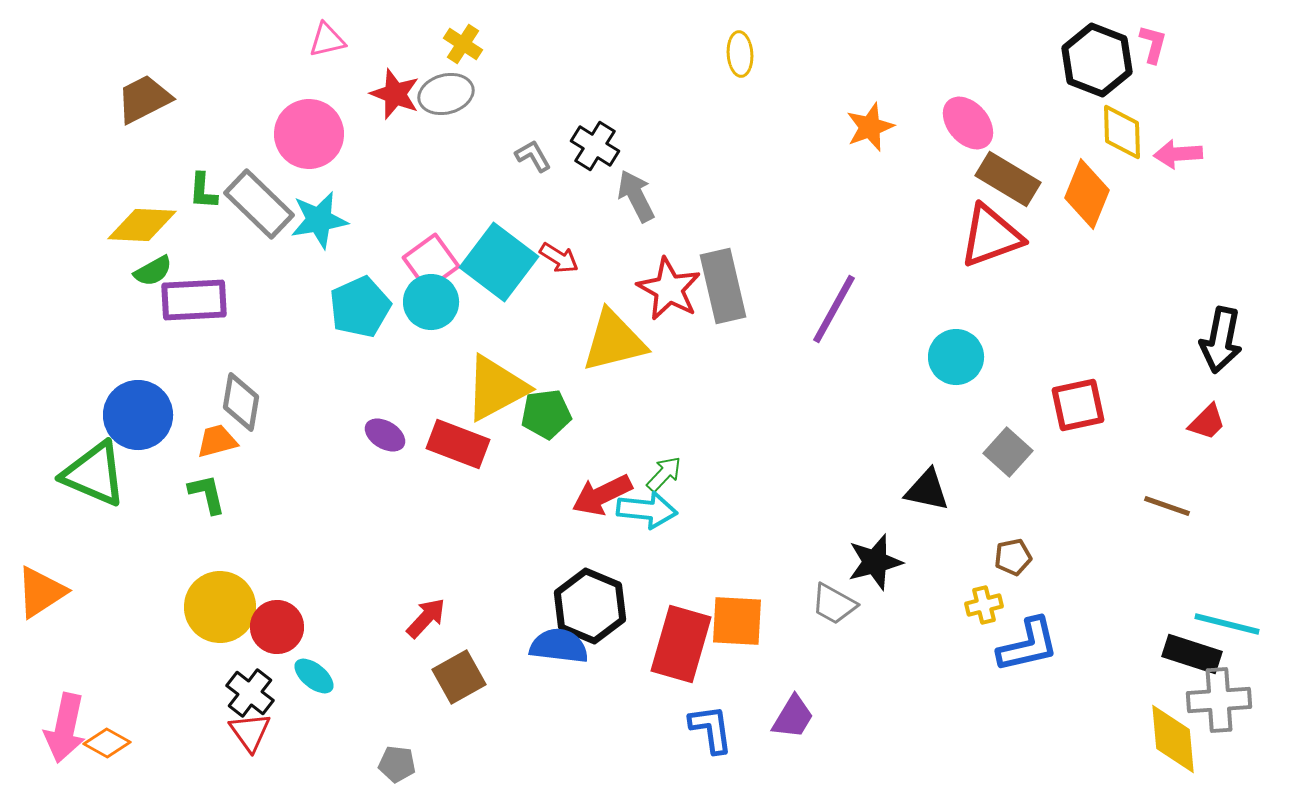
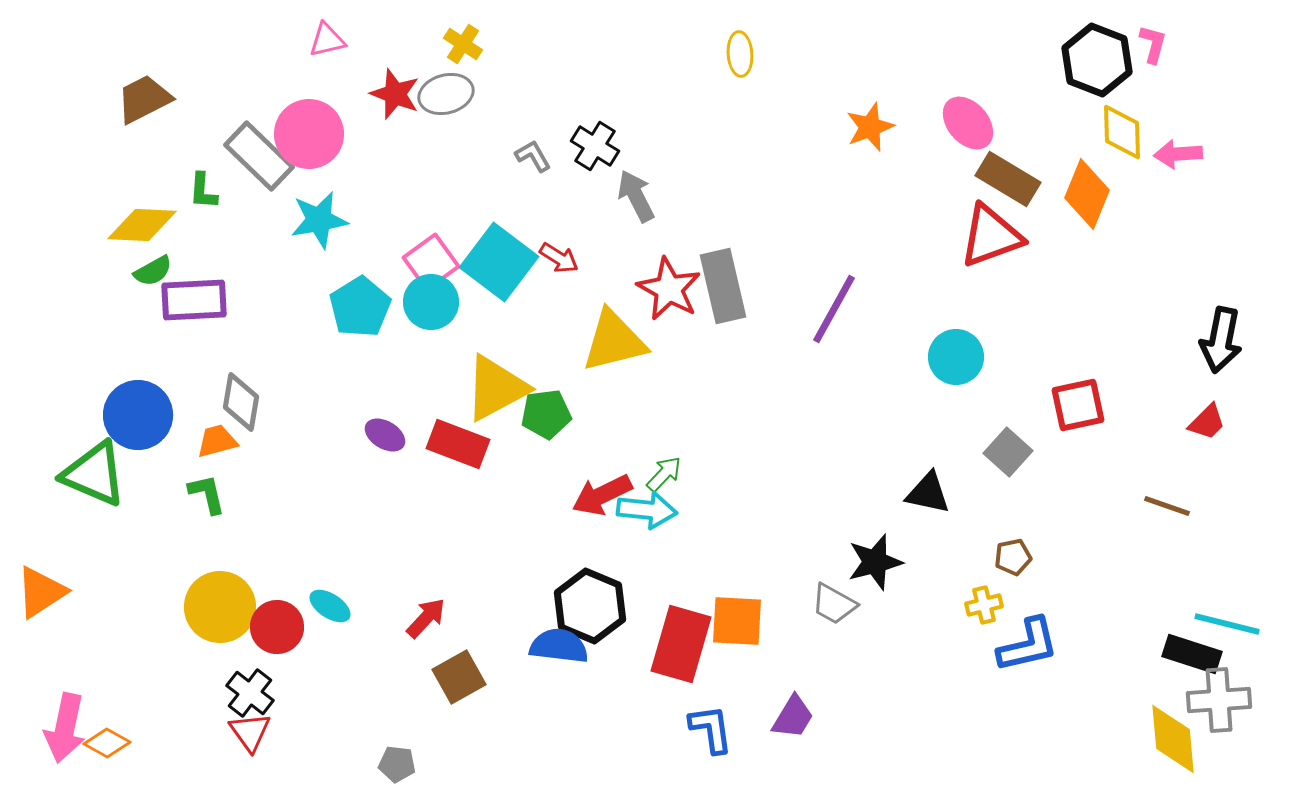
gray rectangle at (259, 204): moved 48 px up
cyan pentagon at (360, 307): rotated 8 degrees counterclockwise
black triangle at (927, 490): moved 1 px right, 3 px down
cyan ellipse at (314, 676): moved 16 px right, 70 px up; rotated 6 degrees counterclockwise
